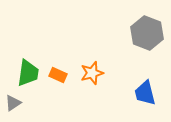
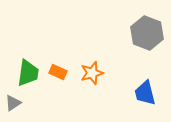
orange rectangle: moved 3 px up
